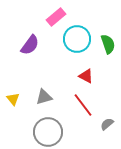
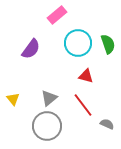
pink rectangle: moved 1 px right, 2 px up
cyan circle: moved 1 px right, 4 px down
purple semicircle: moved 1 px right, 4 px down
red triangle: rotated 14 degrees counterclockwise
gray triangle: moved 5 px right, 1 px down; rotated 24 degrees counterclockwise
gray semicircle: rotated 64 degrees clockwise
gray circle: moved 1 px left, 6 px up
